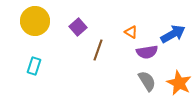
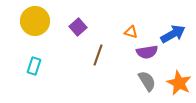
orange triangle: rotated 16 degrees counterclockwise
brown line: moved 5 px down
